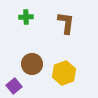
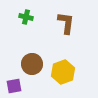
green cross: rotated 16 degrees clockwise
yellow hexagon: moved 1 px left, 1 px up
purple square: rotated 28 degrees clockwise
